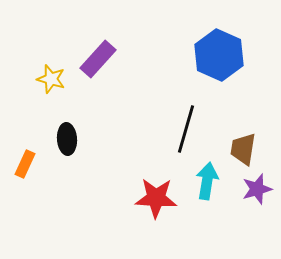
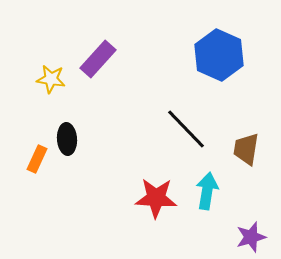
yellow star: rotated 8 degrees counterclockwise
black line: rotated 60 degrees counterclockwise
brown trapezoid: moved 3 px right
orange rectangle: moved 12 px right, 5 px up
cyan arrow: moved 10 px down
purple star: moved 6 px left, 48 px down
